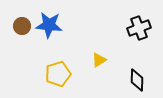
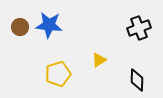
brown circle: moved 2 px left, 1 px down
